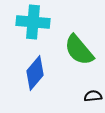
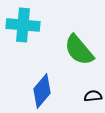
cyan cross: moved 10 px left, 3 px down
blue diamond: moved 7 px right, 18 px down
